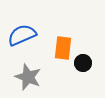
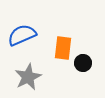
gray star: rotated 24 degrees clockwise
